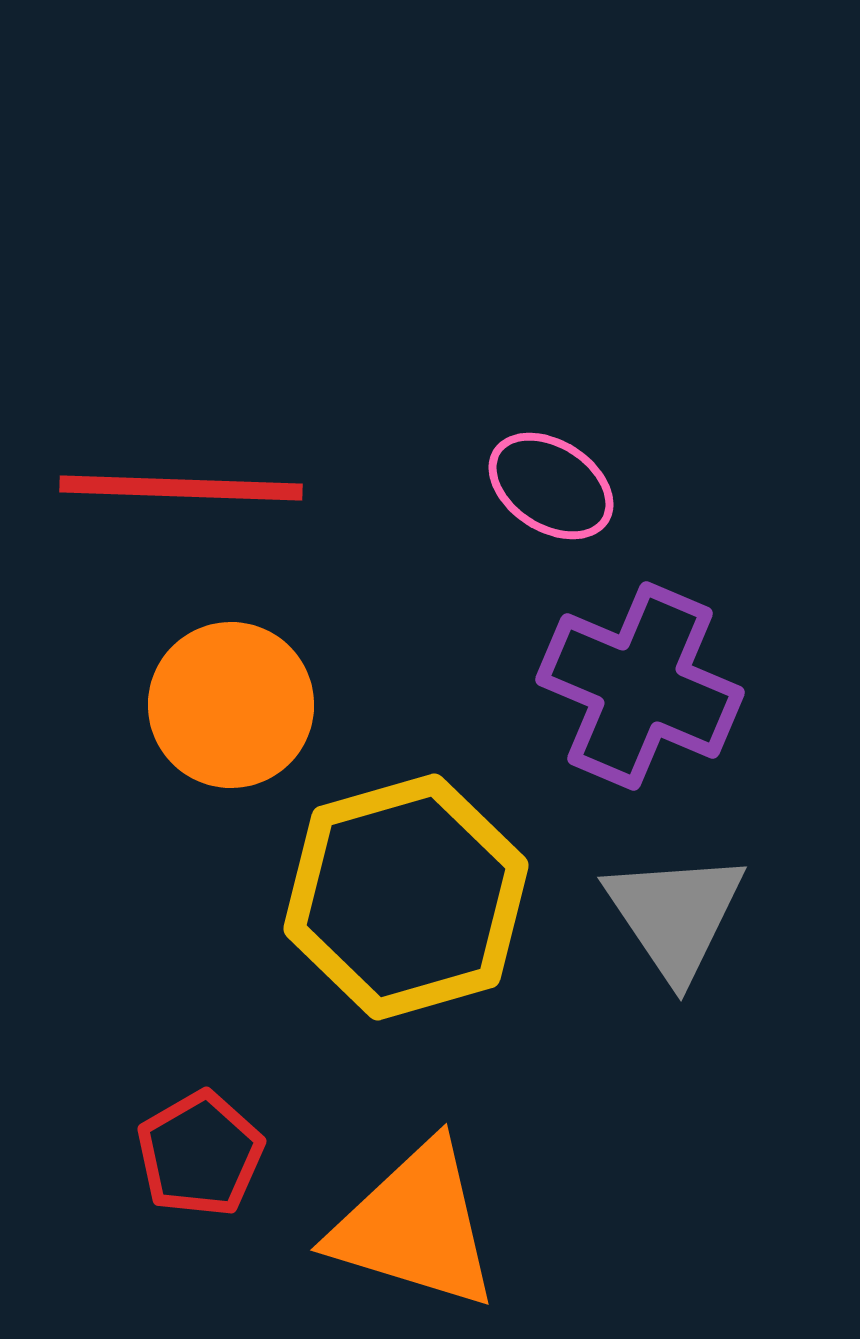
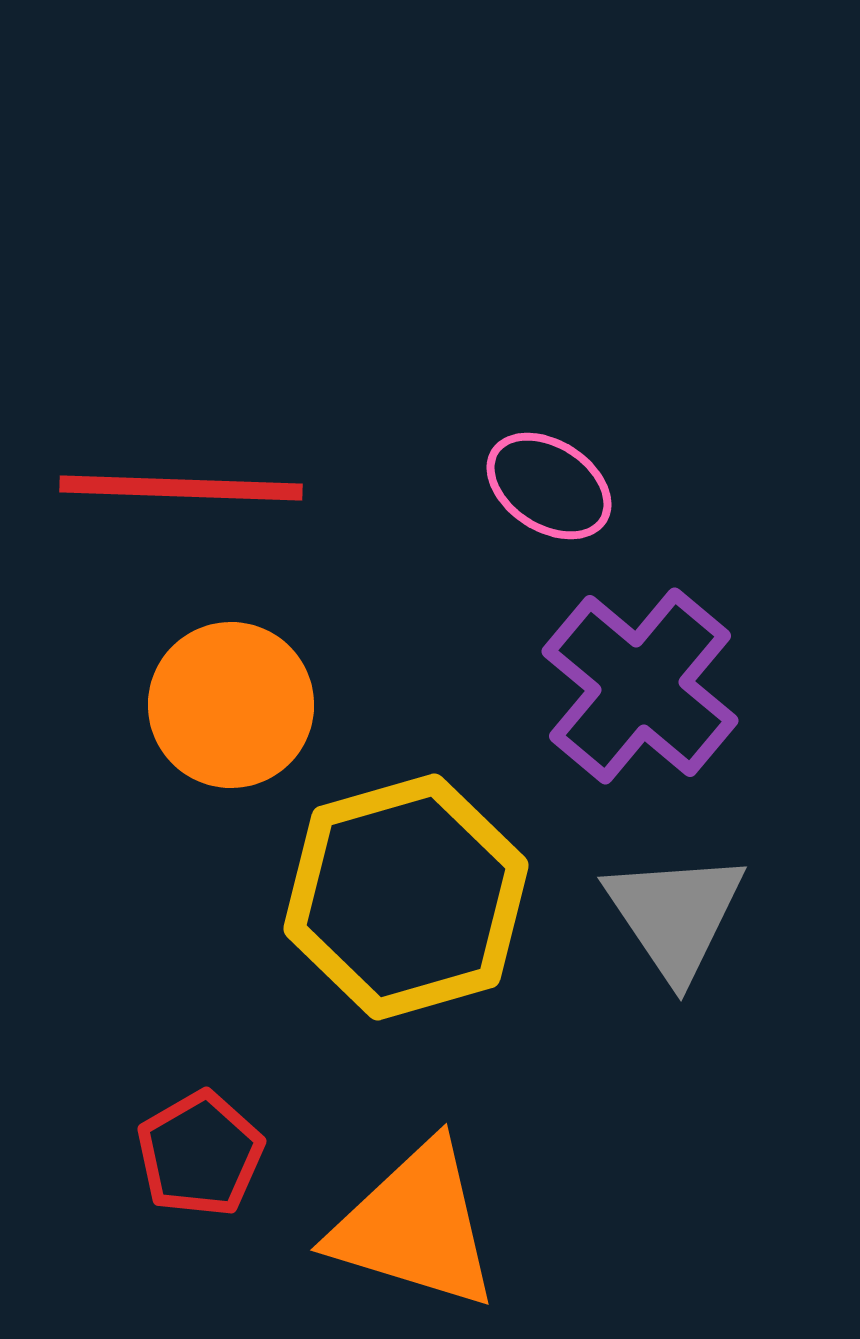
pink ellipse: moved 2 px left
purple cross: rotated 17 degrees clockwise
